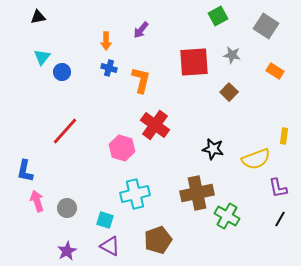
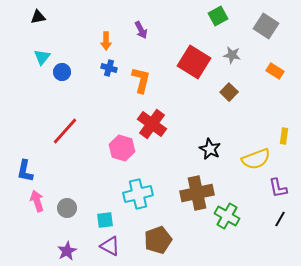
purple arrow: rotated 66 degrees counterclockwise
red square: rotated 36 degrees clockwise
red cross: moved 3 px left, 1 px up
black star: moved 3 px left; rotated 15 degrees clockwise
cyan cross: moved 3 px right
cyan square: rotated 24 degrees counterclockwise
